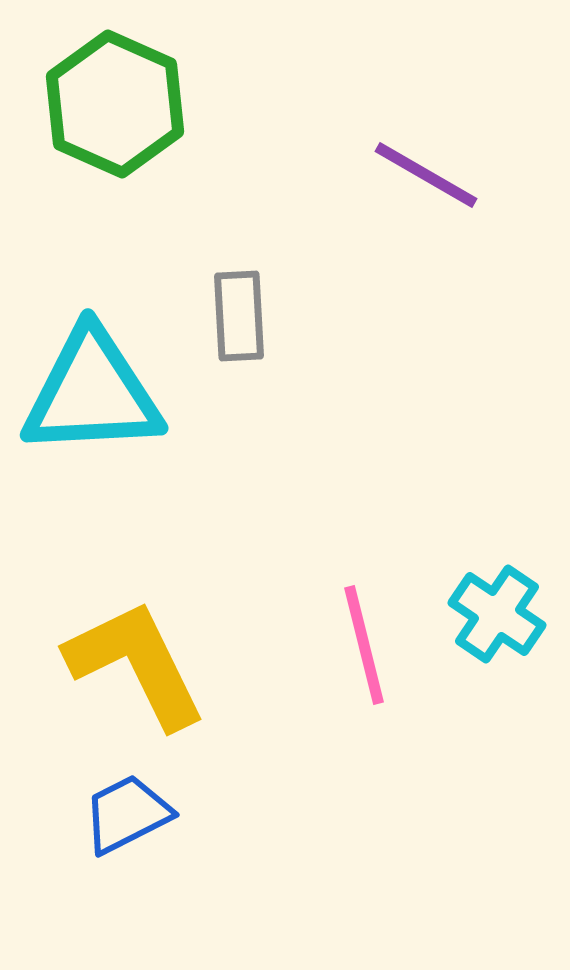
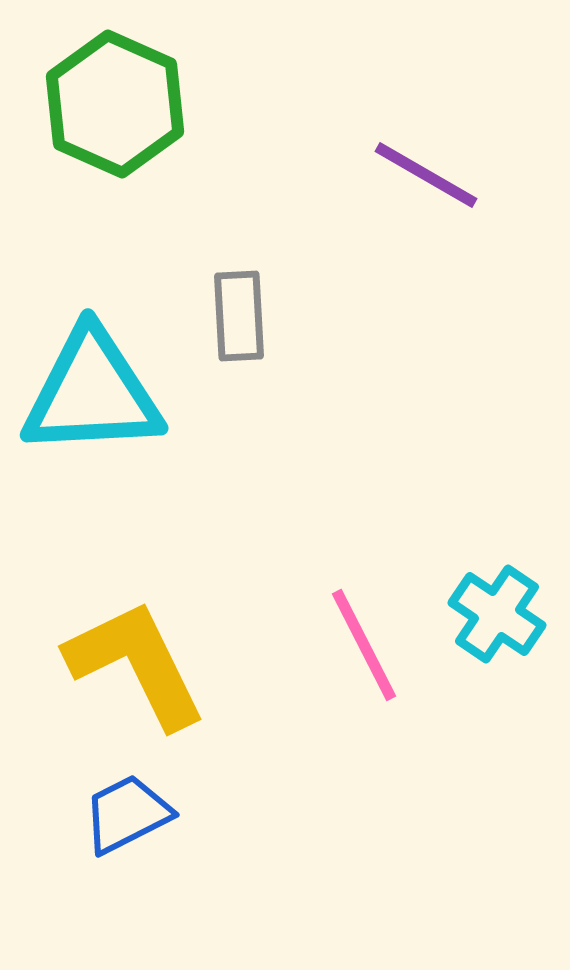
pink line: rotated 13 degrees counterclockwise
